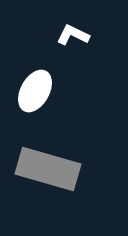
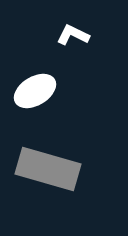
white ellipse: rotated 30 degrees clockwise
